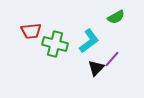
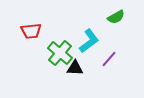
green cross: moved 5 px right, 9 px down; rotated 25 degrees clockwise
purple line: moved 3 px left
black triangle: moved 21 px left; rotated 48 degrees clockwise
